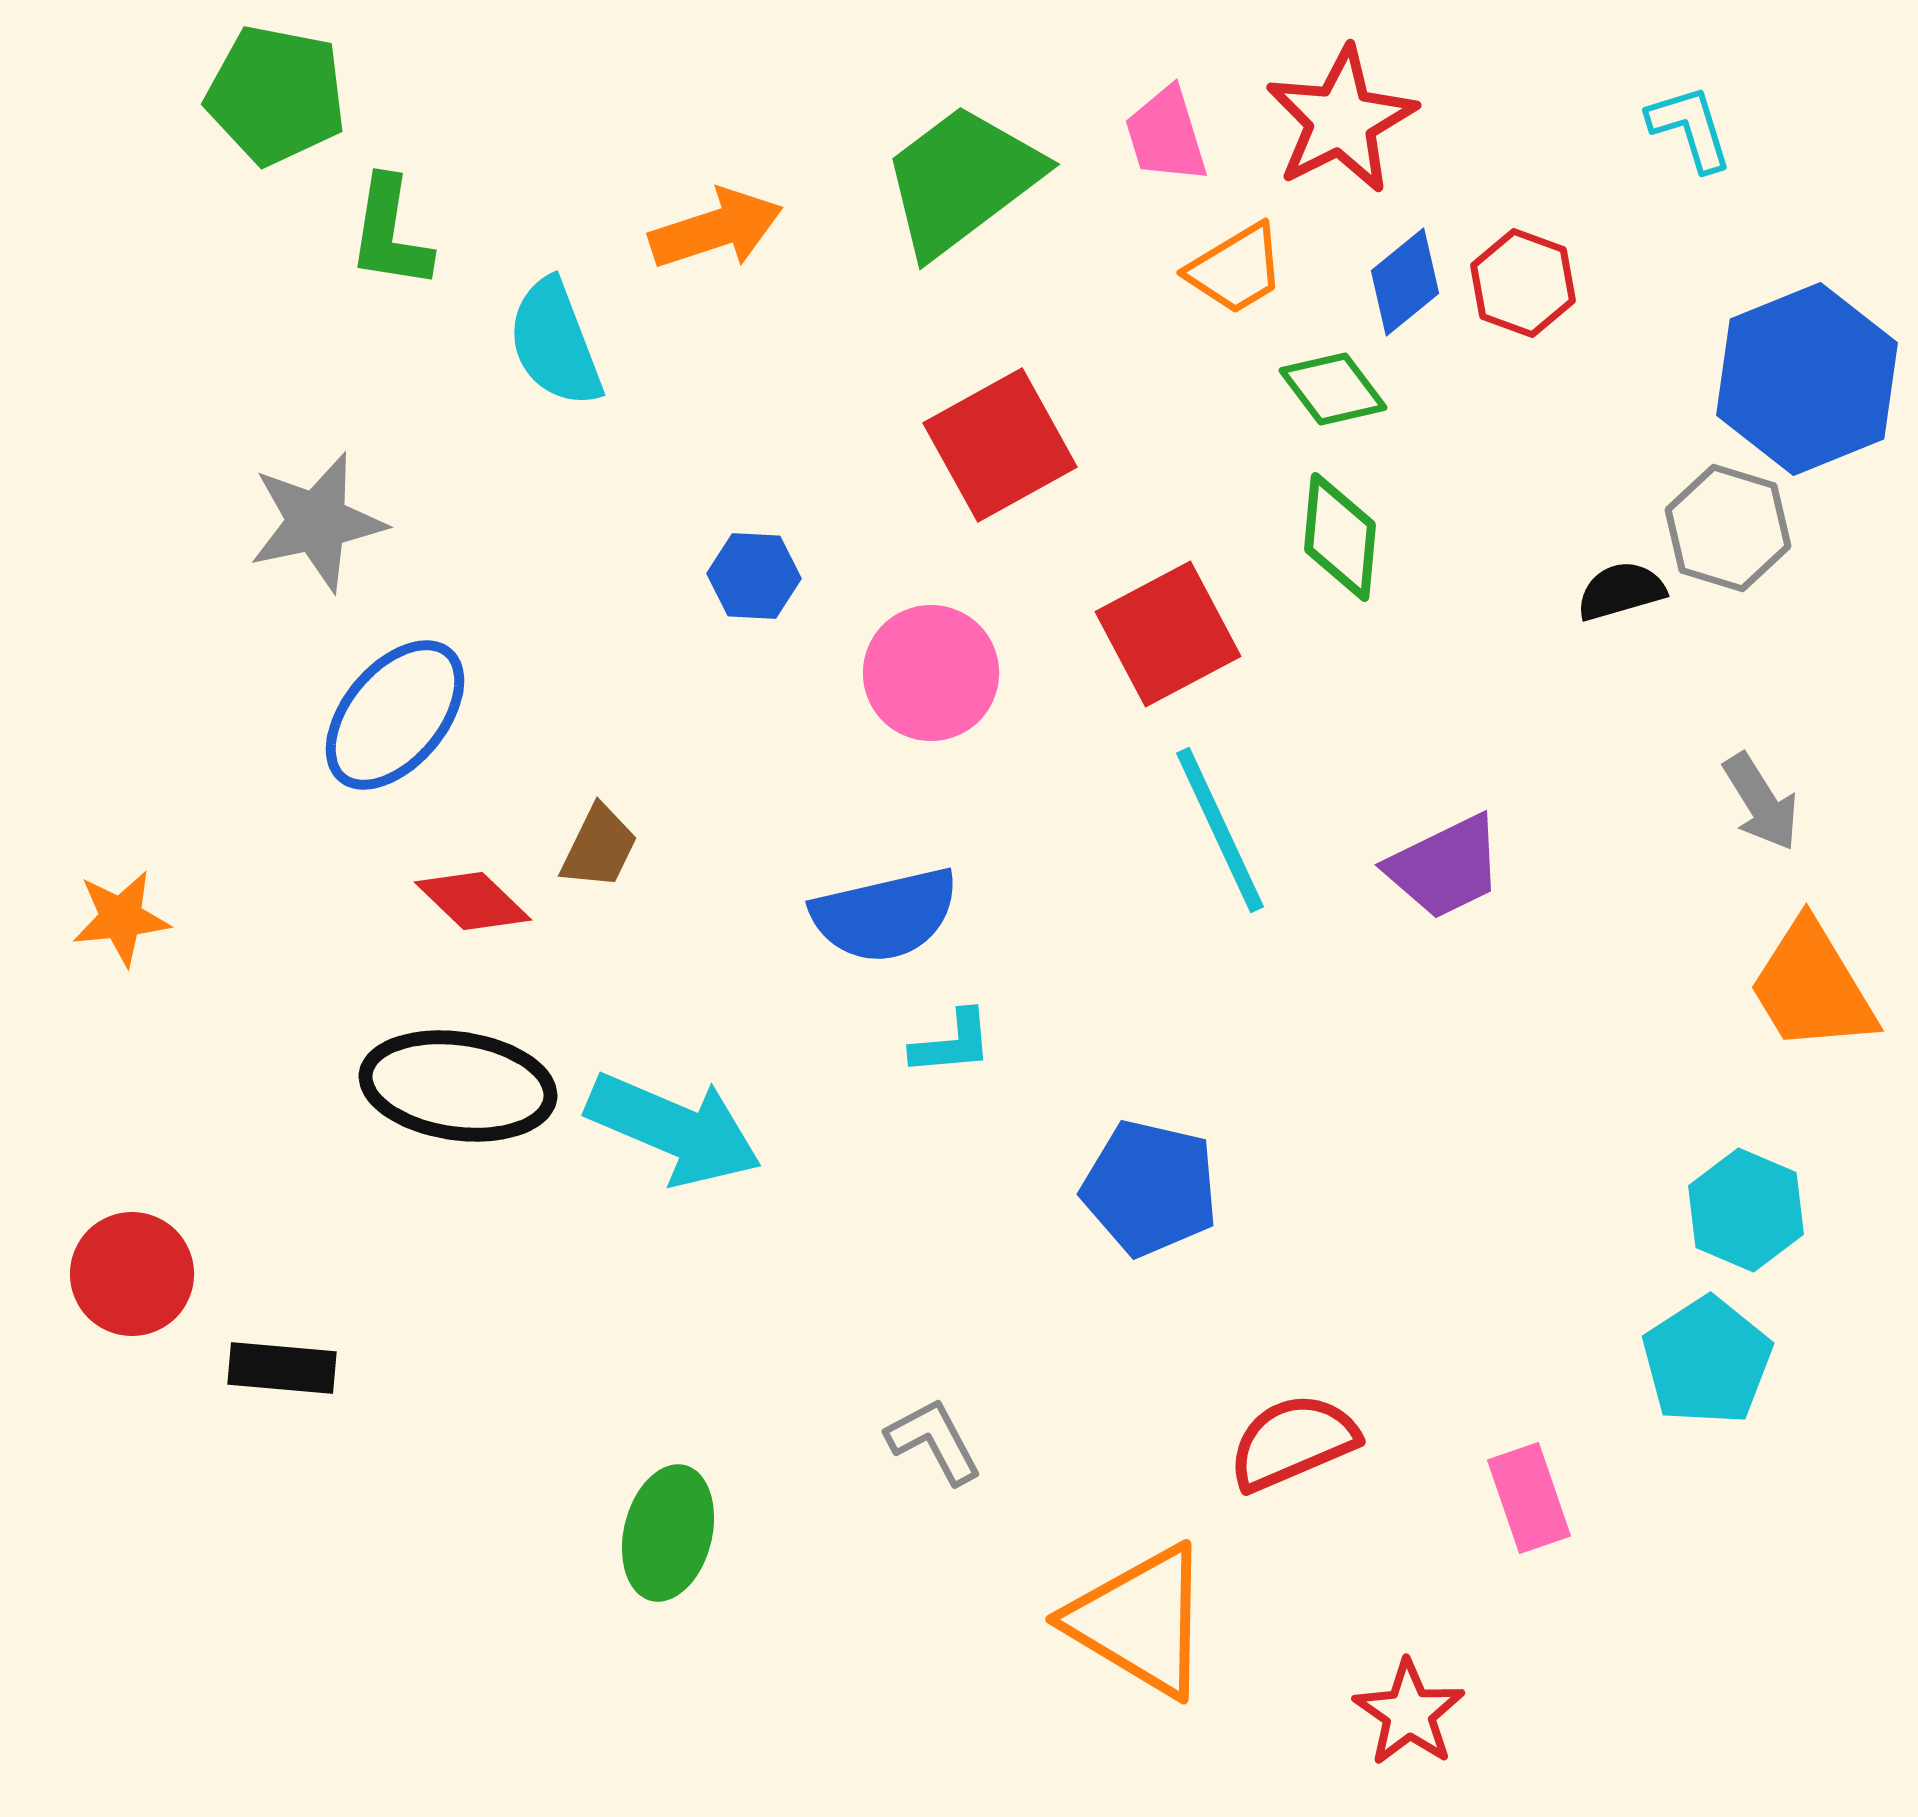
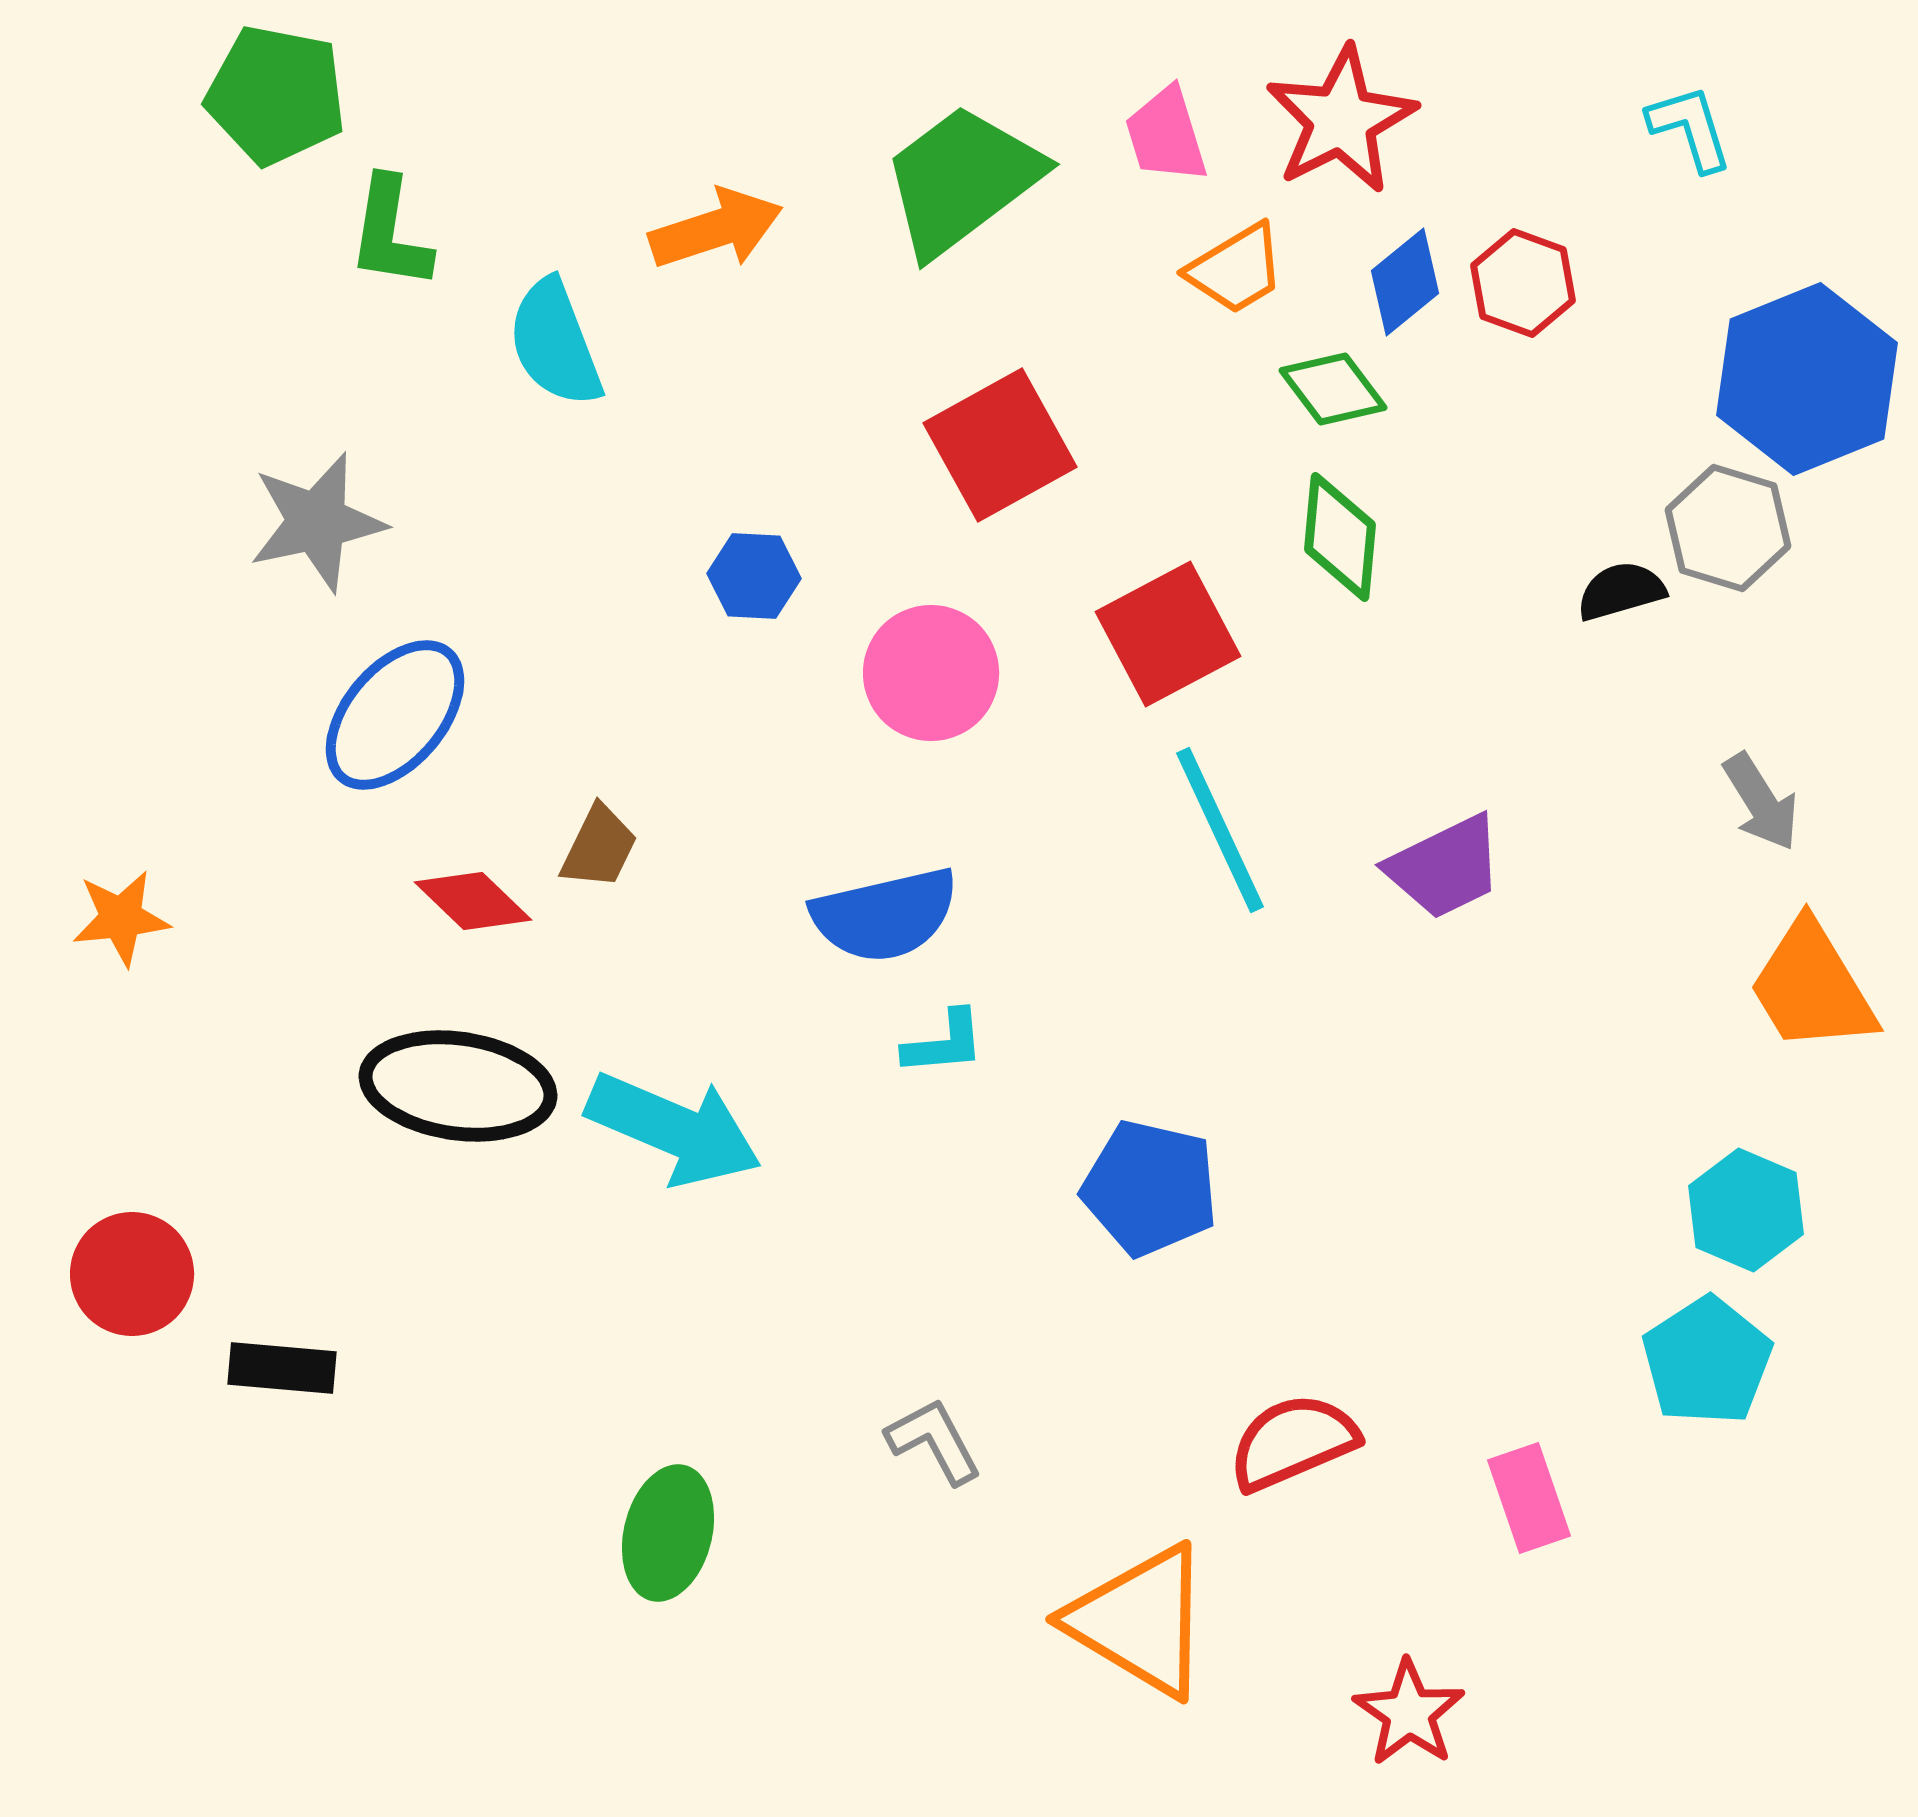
cyan L-shape at (952, 1043): moved 8 px left
